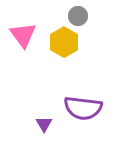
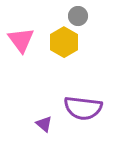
pink triangle: moved 2 px left, 5 px down
purple triangle: rotated 18 degrees counterclockwise
